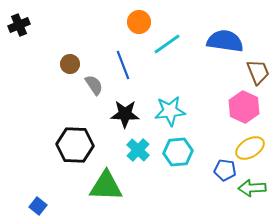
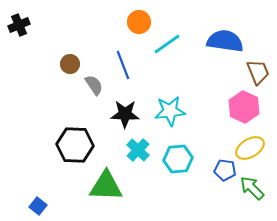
cyan hexagon: moved 7 px down
green arrow: rotated 48 degrees clockwise
